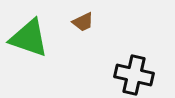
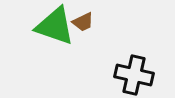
green triangle: moved 26 px right, 12 px up
